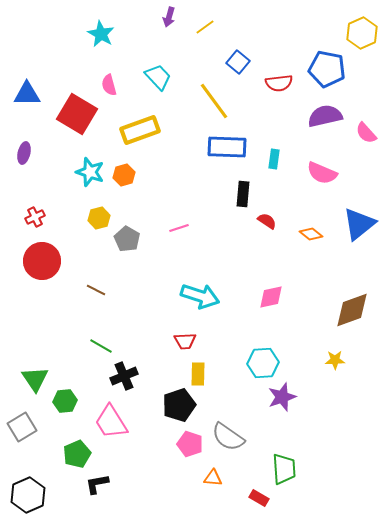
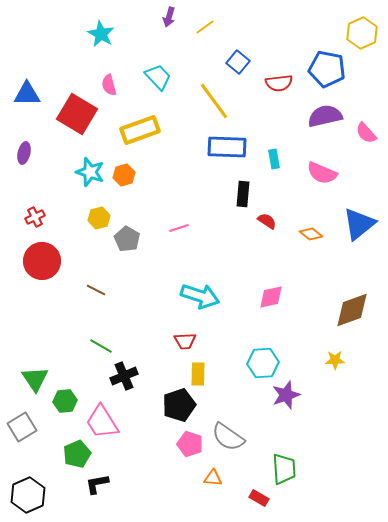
cyan rectangle at (274, 159): rotated 18 degrees counterclockwise
purple star at (282, 397): moved 4 px right, 2 px up
pink trapezoid at (111, 422): moved 9 px left
